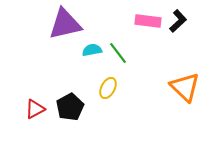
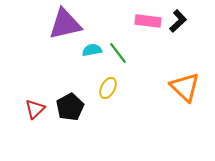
red triangle: rotated 15 degrees counterclockwise
